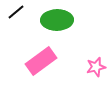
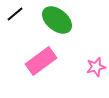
black line: moved 1 px left, 2 px down
green ellipse: rotated 40 degrees clockwise
